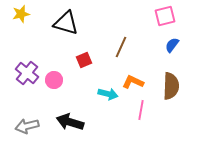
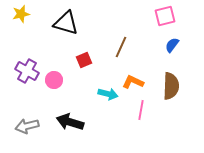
purple cross: moved 2 px up; rotated 10 degrees counterclockwise
